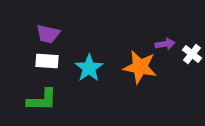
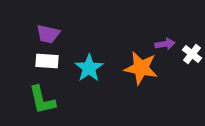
orange star: moved 1 px right, 1 px down
green L-shape: rotated 76 degrees clockwise
